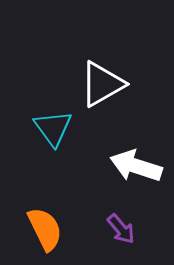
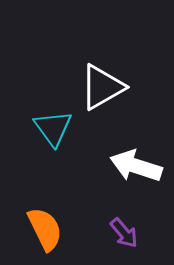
white triangle: moved 3 px down
purple arrow: moved 3 px right, 4 px down
